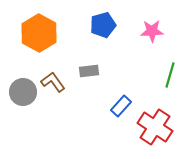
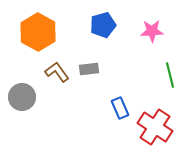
orange hexagon: moved 1 px left, 1 px up
gray rectangle: moved 2 px up
green line: rotated 30 degrees counterclockwise
brown L-shape: moved 4 px right, 10 px up
gray circle: moved 1 px left, 5 px down
blue rectangle: moved 1 px left, 2 px down; rotated 65 degrees counterclockwise
